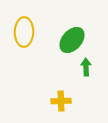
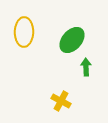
yellow cross: rotated 30 degrees clockwise
